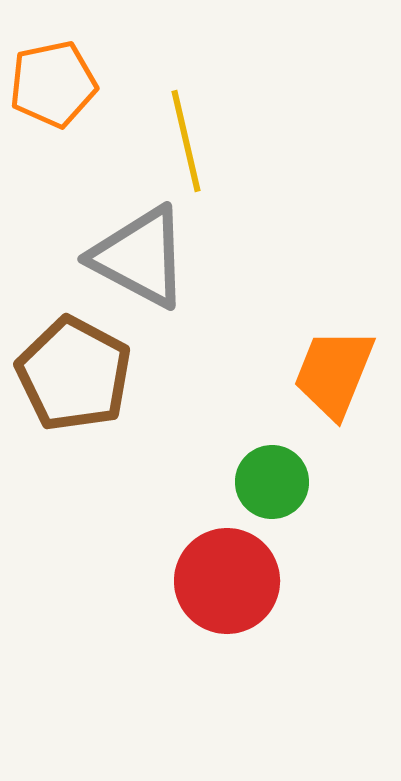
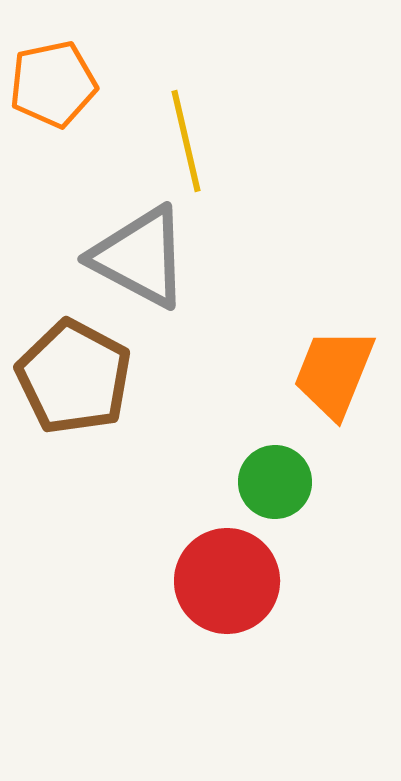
brown pentagon: moved 3 px down
green circle: moved 3 px right
